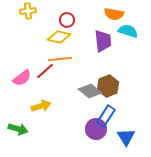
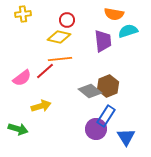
yellow cross: moved 5 px left, 3 px down
cyan semicircle: rotated 36 degrees counterclockwise
